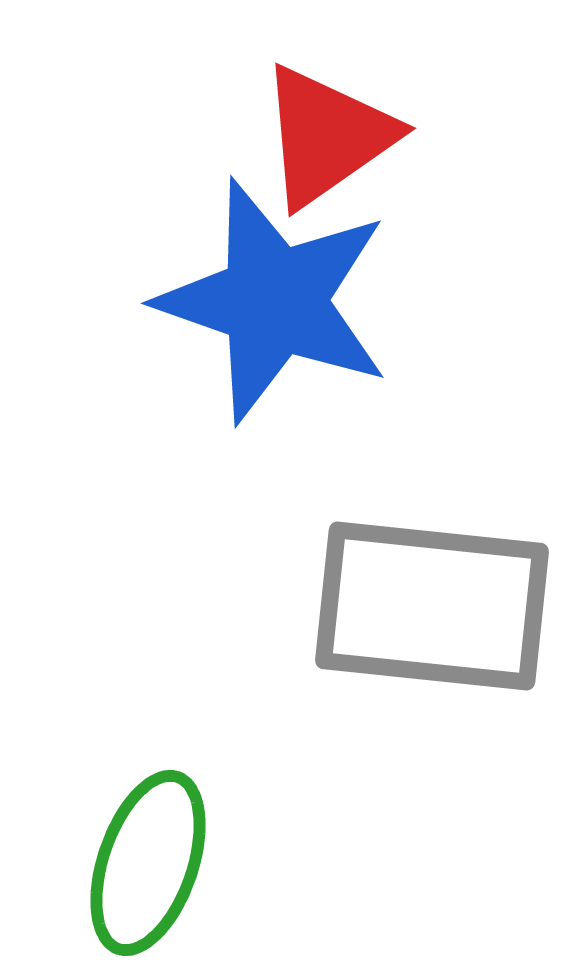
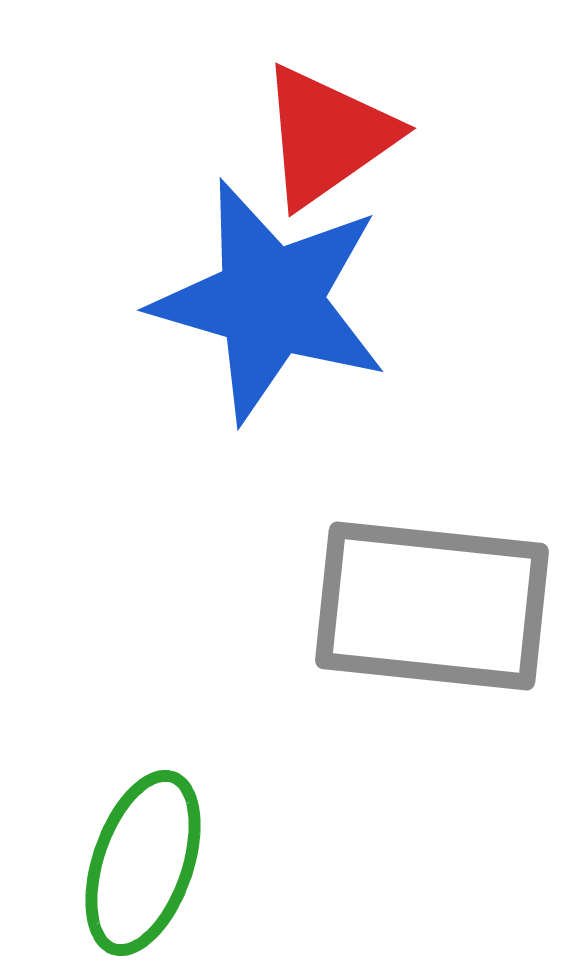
blue star: moved 4 px left; rotated 3 degrees counterclockwise
green ellipse: moved 5 px left
